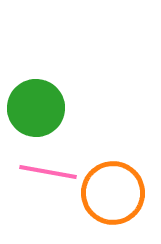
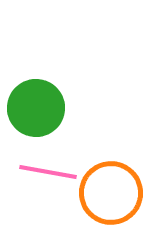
orange circle: moved 2 px left
